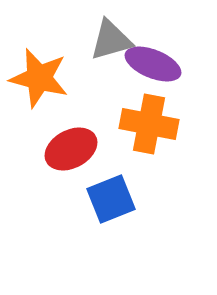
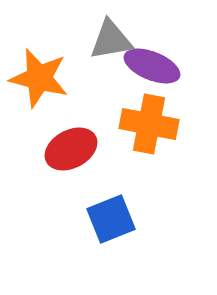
gray triangle: rotated 6 degrees clockwise
purple ellipse: moved 1 px left, 2 px down
blue square: moved 20 px down
